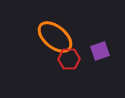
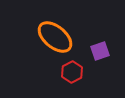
red hexagon: moved 3 px right, 13 px down; rotated 25 degrees counterclockwise
